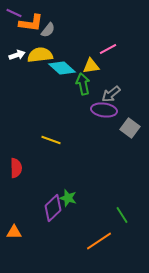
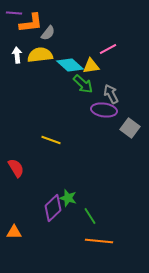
purple line: rotated 21 degrees counterclockwise
orange L-shape: rotated 15 degrees counterclockwise
gray semicircle: moved 3 px down
white arrow: rotated 77 degrees counterclockwise
cyan diamond: moved 8 px right, 3 px up
green arrow: rotated 145 degrees clockwise
gray arrow: rotated 102 degrees clockwise
red semicircle: rotated 30 degrees counterclockwise
green line: moved 32 px left, 1 px down
orange line: rotated 40 degrees clockwise
